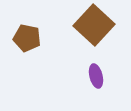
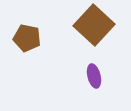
purple ellipse: moved 2 px left
